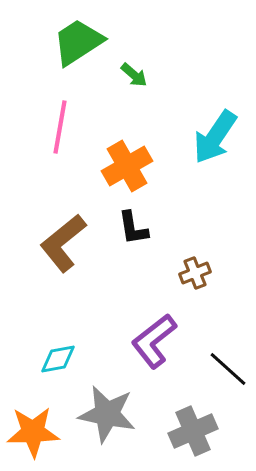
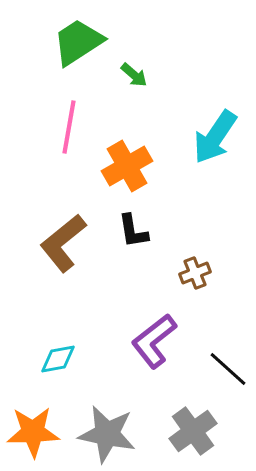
pink line: moved 9 px right
black L-shape: moved 3 px down
gray star: moved 20 px down
gray cross: rotated 12 degrees counterclockwise
